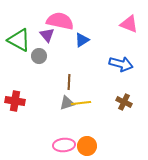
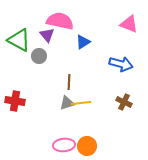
blue triangle: moved 1 px right, 2 px down
